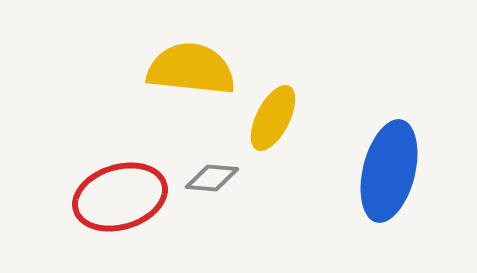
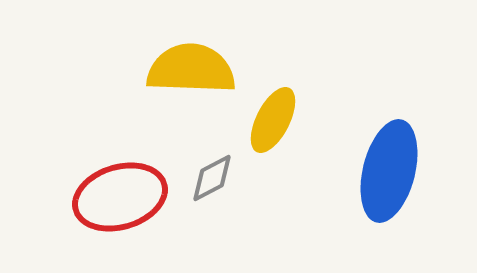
yellow semicircle: rotated 4 degrees counterclockwise
yellow ellipse: moved 2 px down
gray diamond: rotated 32 degrees counterclockwise
